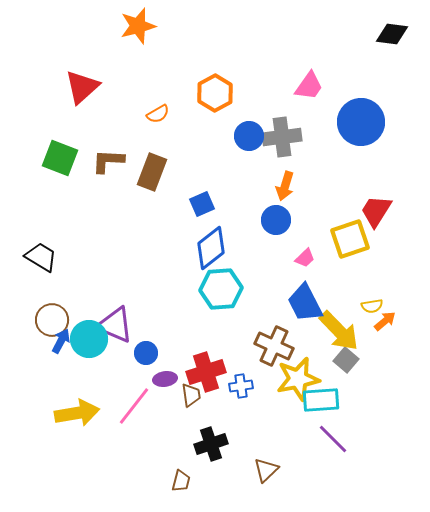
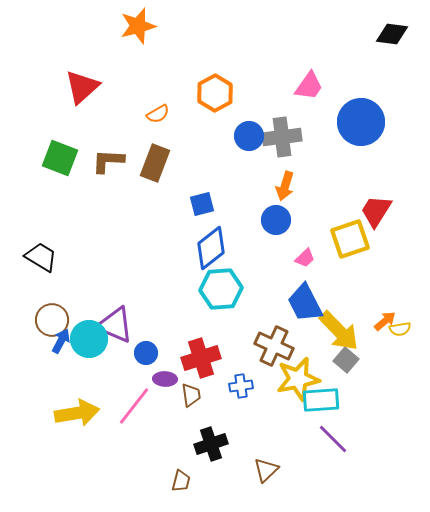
brown rectangle at (152, 172): moved 3 px right, 9 px up
blue square at (202, 204): rotated 10 degrees clockwise
yellow semicircle at (372, 306): moved 28 px right, 23 px down
red cross at (206, 372): moved 5 px left, 14 px up
purple ellipse at (165, 379): rotated 10 degrees clockwise
